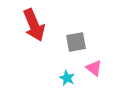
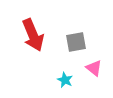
red arrow: moved 1 px left, 10 px down
cyan star: moved 2 px left, 2 px down
